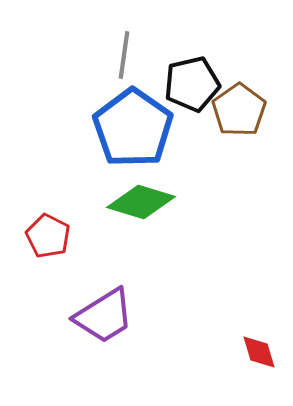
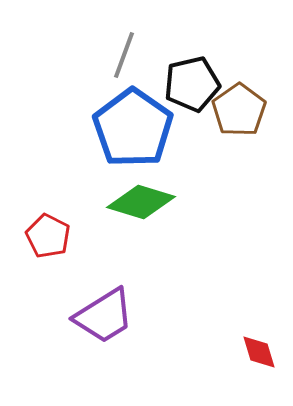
gray line: rotated 12 degrees clockwise
